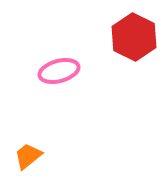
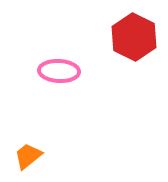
pink ellipse: rotated 18 degrees clockwise
